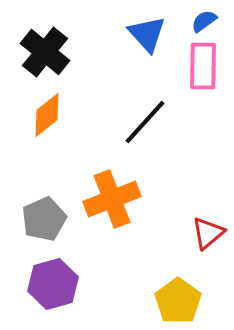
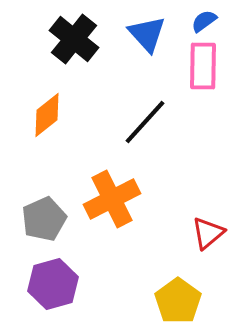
black cross: moved 29 px right, 13 px up
orange cross: rotated 6 degrees counterclockwise
